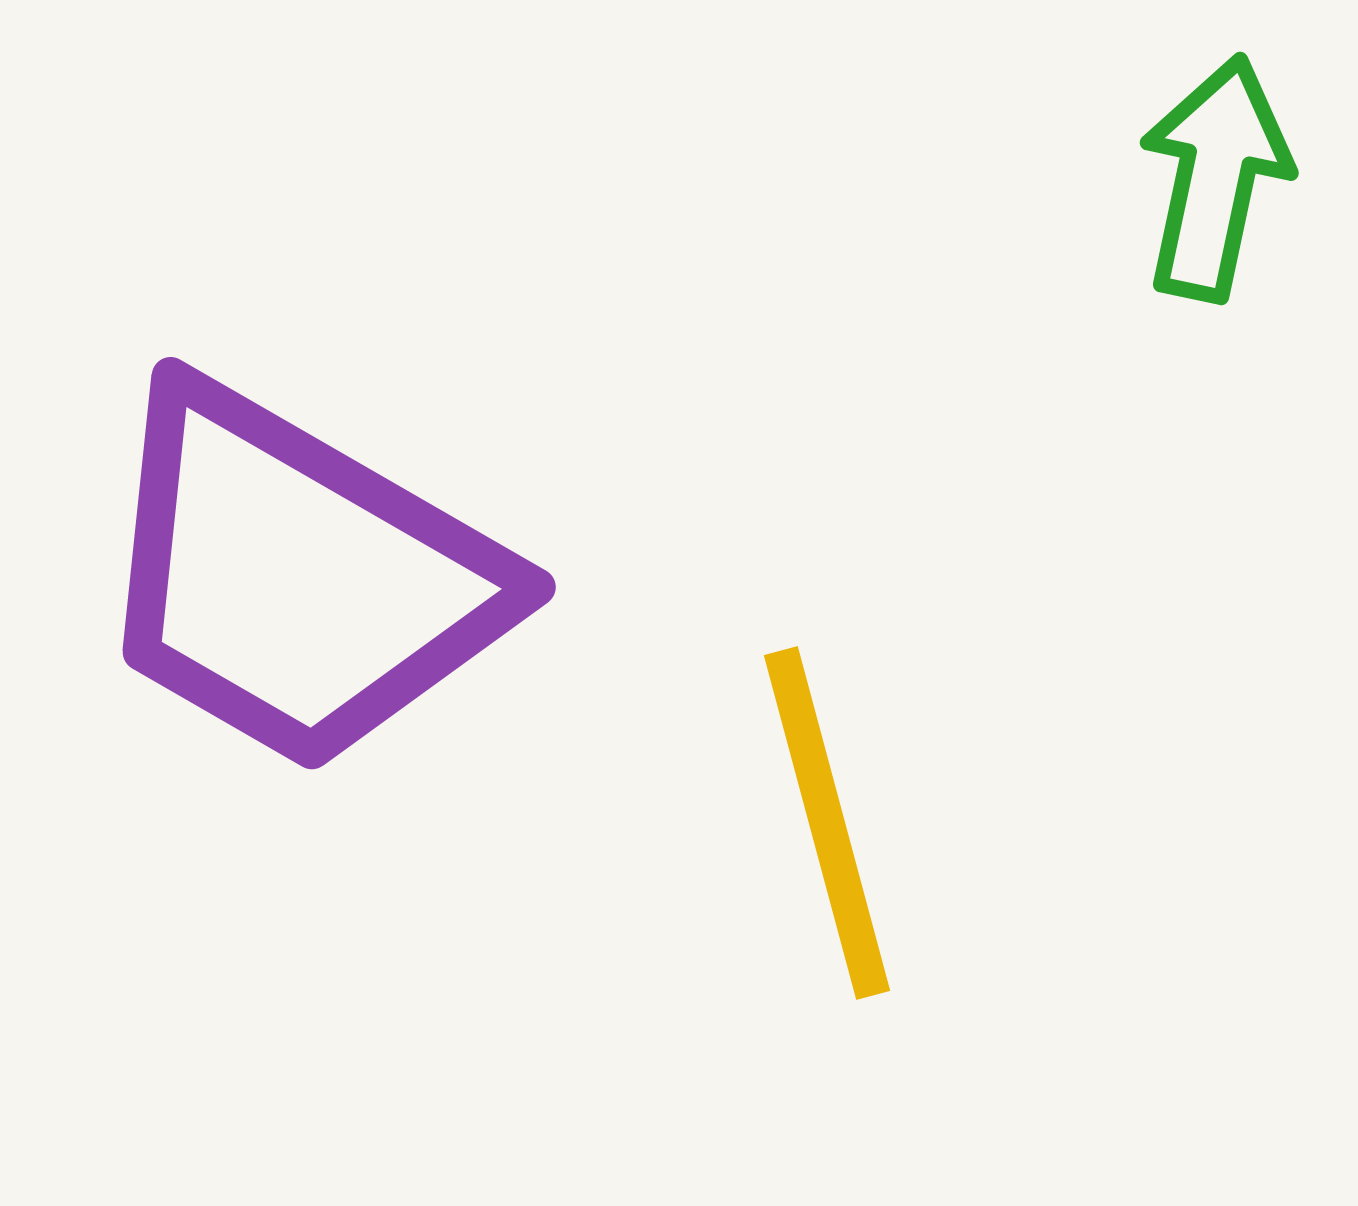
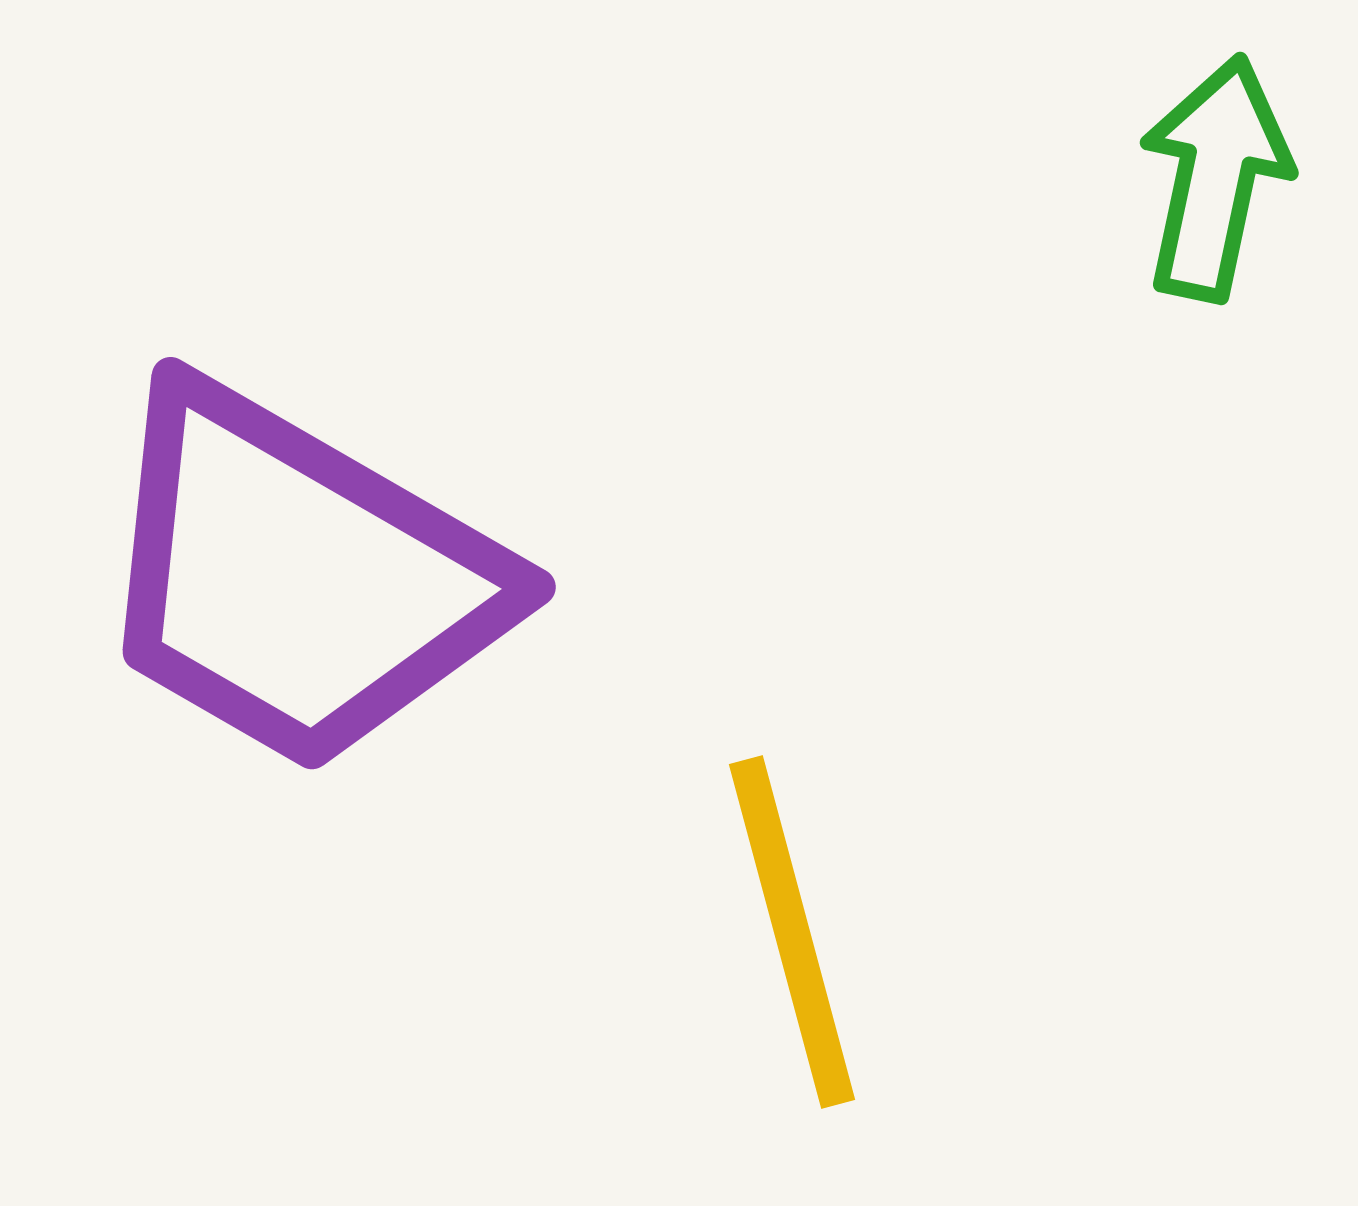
yellow line: moved 35 px left, 109 px down
